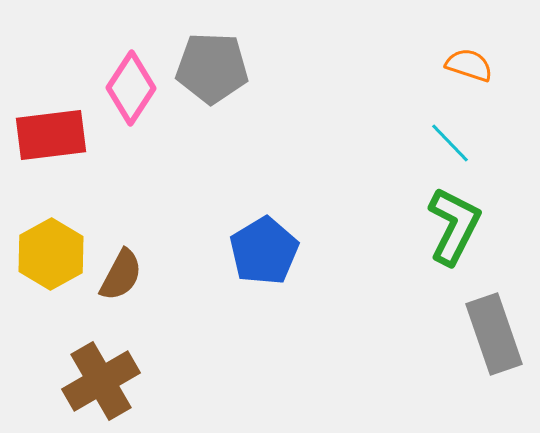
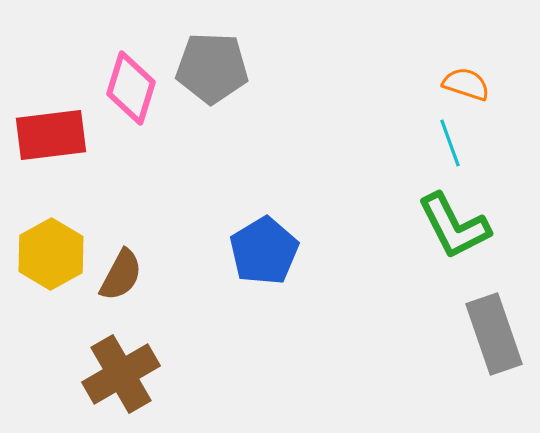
orange semicircle: moved 3 px left, 19 px down
pink diamond: rotated 16 degrees counterclockwise
cyan line: rotated 24 degrees clockwise
green L-shape: rotated 126 degrees clockwise
brown cross: moved 20 px right, 7 px up
